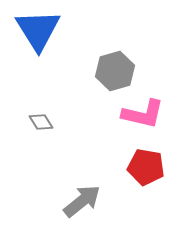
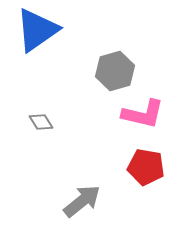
blue triangle: moved 1 px left; rotated 27 degrees clockwise
